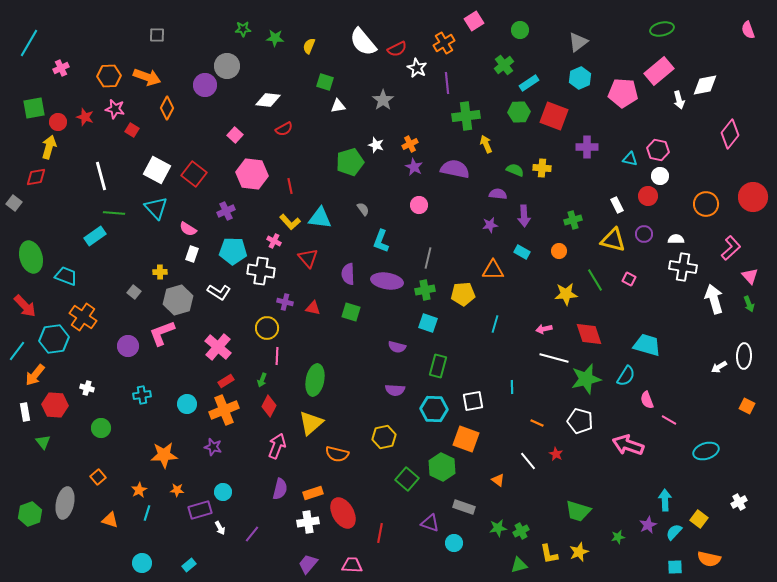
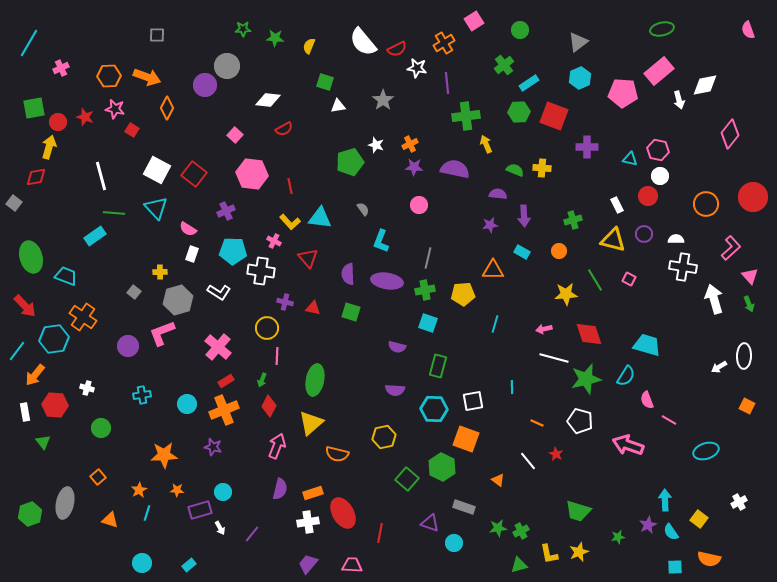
white star at (417, 68): rotated 18 degrees counterclockwise
purple star at (414, 167): rotated 24 degrees counterclockwise
cyan semicircle at (674, 532): moved 3 px left; rotated 78 degrees counterclockwise
